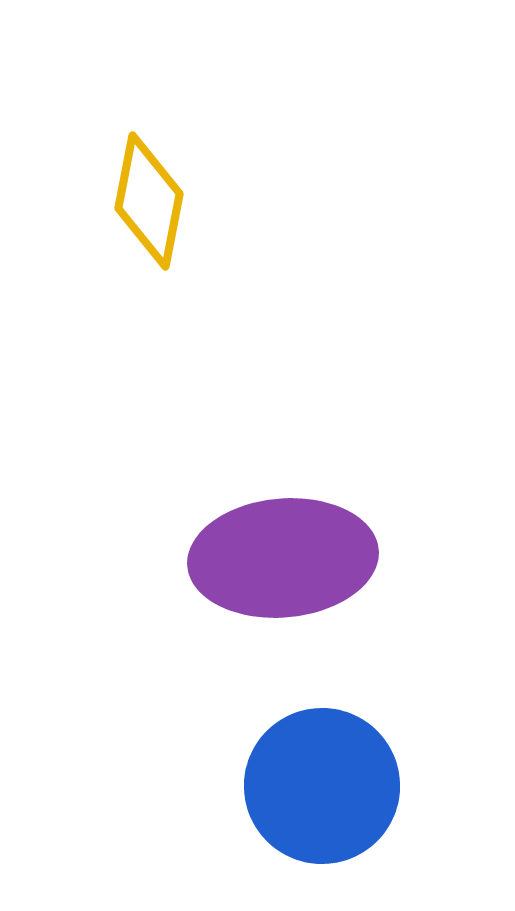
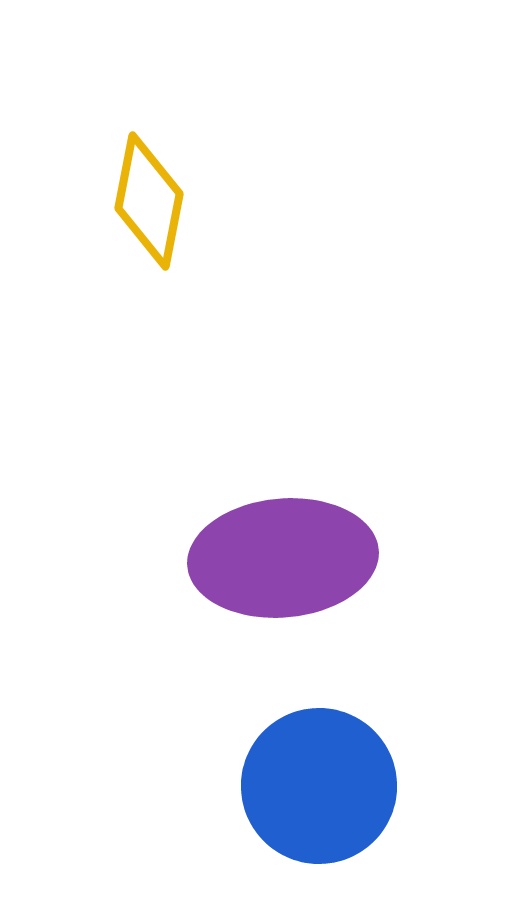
blue circle: moved 3 px left
